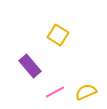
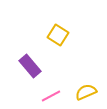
pink line: moved 4 px left, 4 px down
